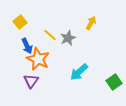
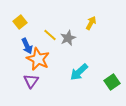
green square: moved 2 px left
